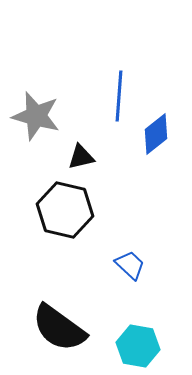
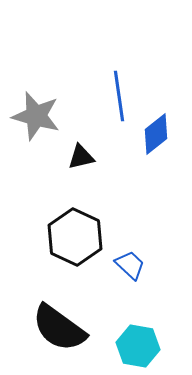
blue line: rotated 12 degrees counterclockwise
black hexagon: moved 10 px right, 27 px down; rotated 12 degrees clockwise
